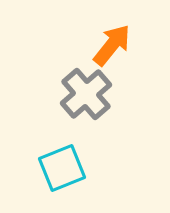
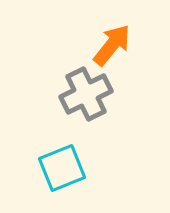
gray cross: rotated 15 degrees clockwise
